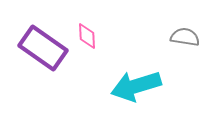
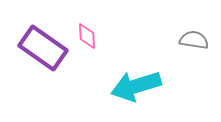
gray semicircle: moved 9 px right, 3 px down
